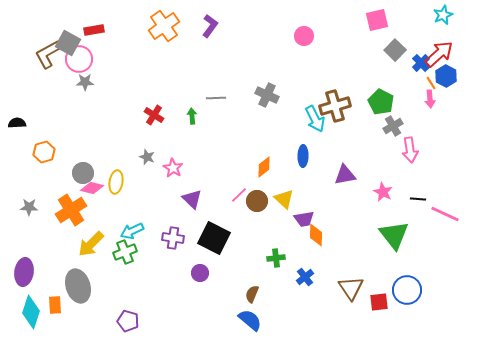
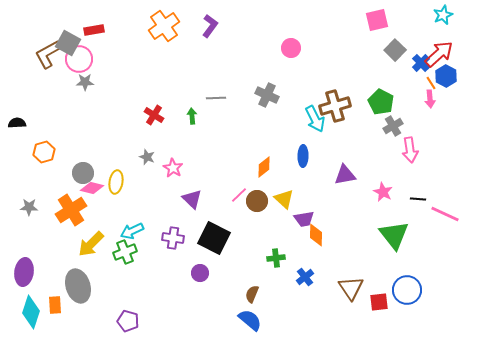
pink circle at (304, 36): moved 13 px left, 12 px down
